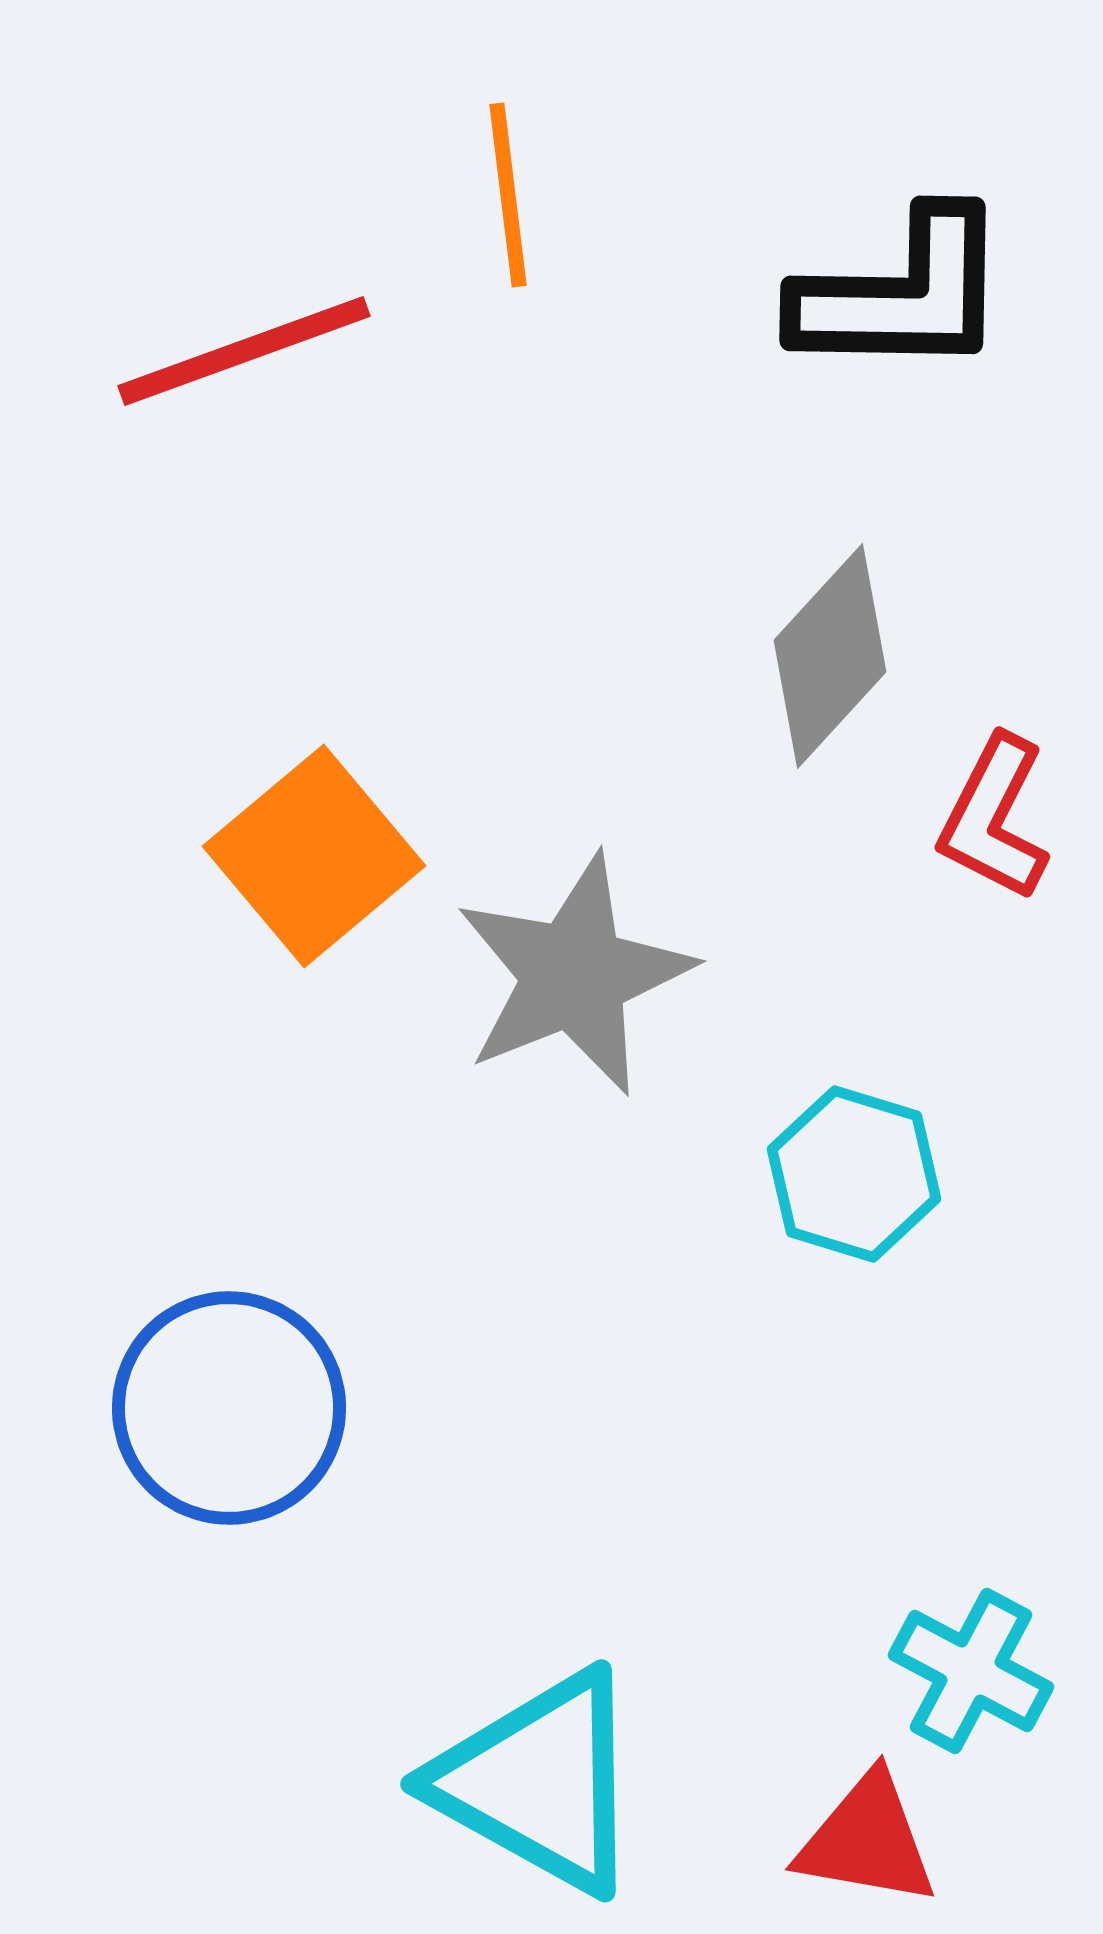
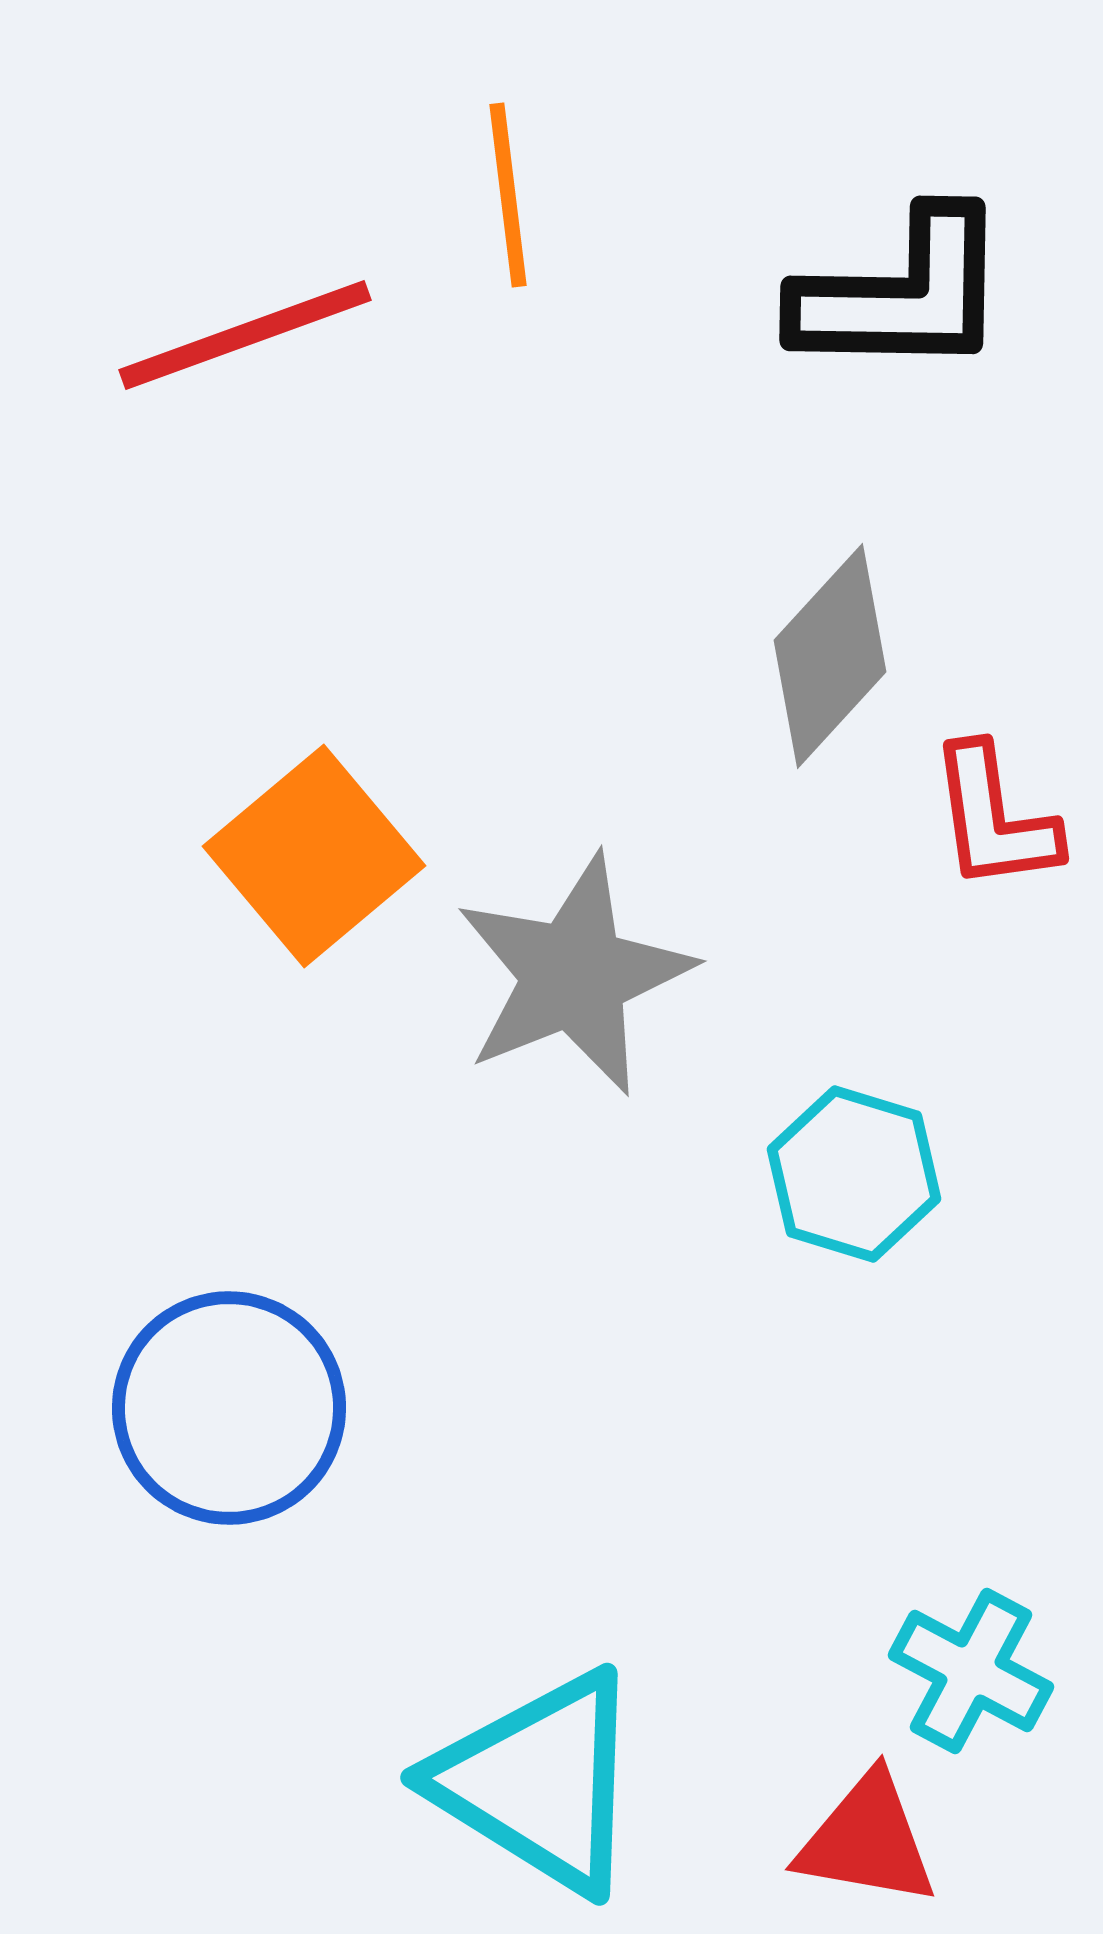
red line: moved 1 px right, 16 px up
red L-shape: rotated 35 degrees counterclockwise
cyan triangle: rotated 3 degrees clockwise
